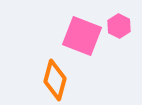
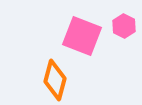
pink hexagon: moved 5 px right
